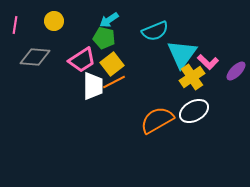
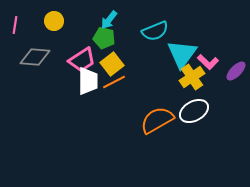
cyan arrow: rotated 18 degrees counterclockwise
white trapezoid: moved 5 px left, 5 px up
